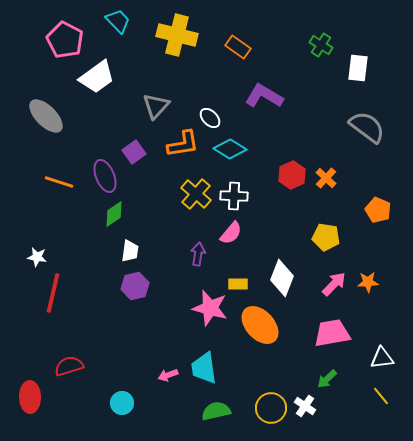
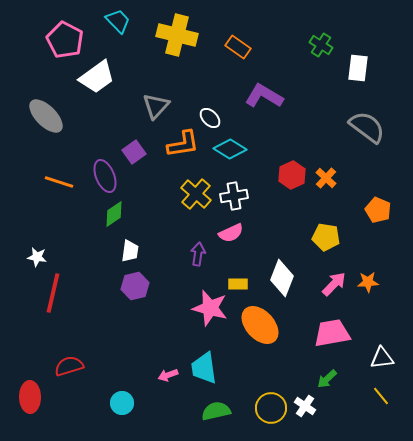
white cross at (234, 196): rotated 12 degrees counterclockwise
pink semicircle at (231, 233): rotated 25 degrees clockwise
